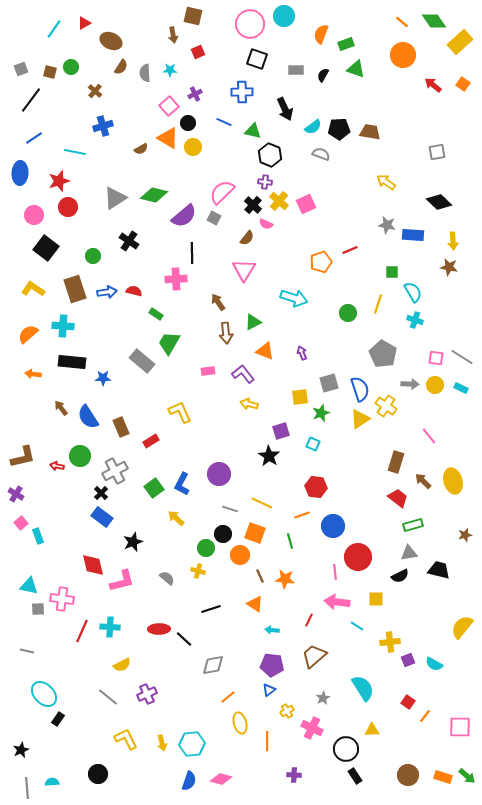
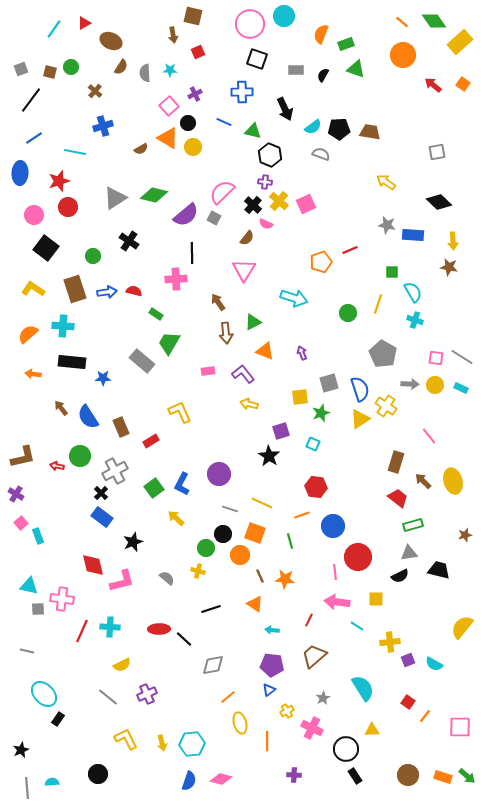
purple semicircle at (184, 216): moved 2 px right, 1 px up
